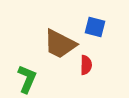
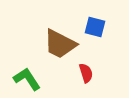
red semicircle: moved 8 px down; rotated 18 degrees counterclockwise
green L-shape: rotated 56 degrees counterclockwise
